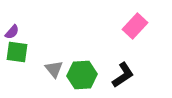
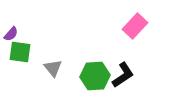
purple semicircle: moved 1 px left, 2 px down
green square: moved 3 px right
gray triangle: moved 1 px left, 1 px up
green hexagon: moved 13 px right, 1 px down
